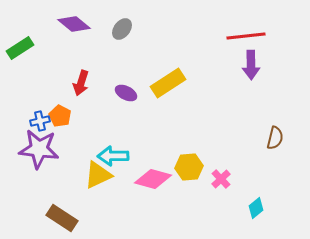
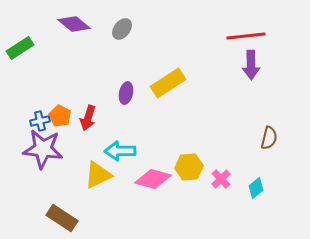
red arrow: moved 7 px right, 35 px down
purple ellipse: rotated 75 degrees clockwise
brown semicircle: moved 6 px left
purple star: moved 4 px right
cyan arrow: moved 7 px right, 5 px up
cyan diamond: moved 20 px up
